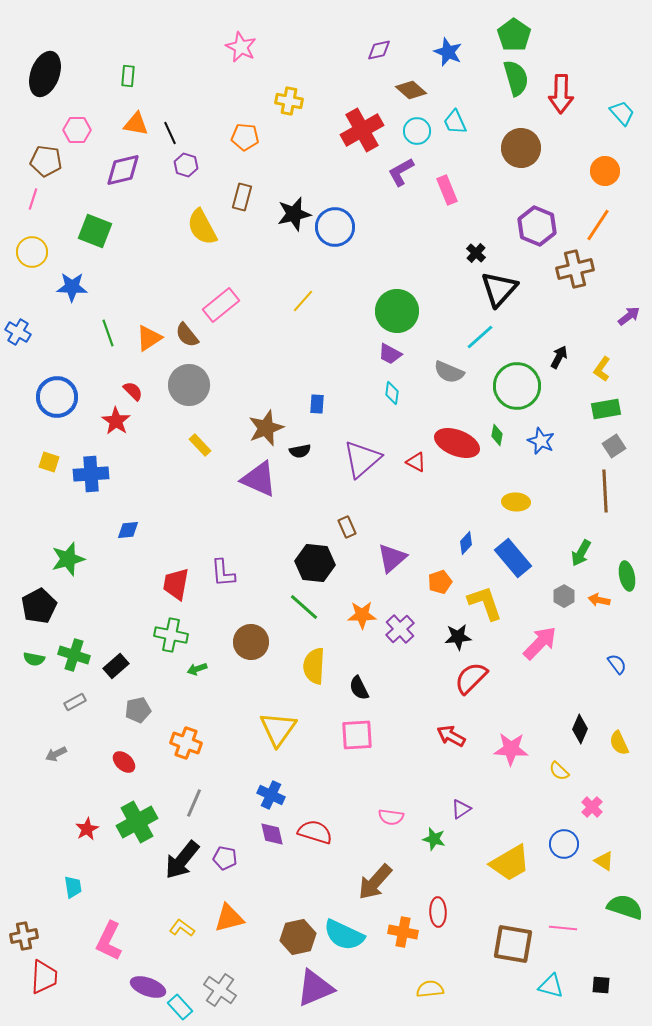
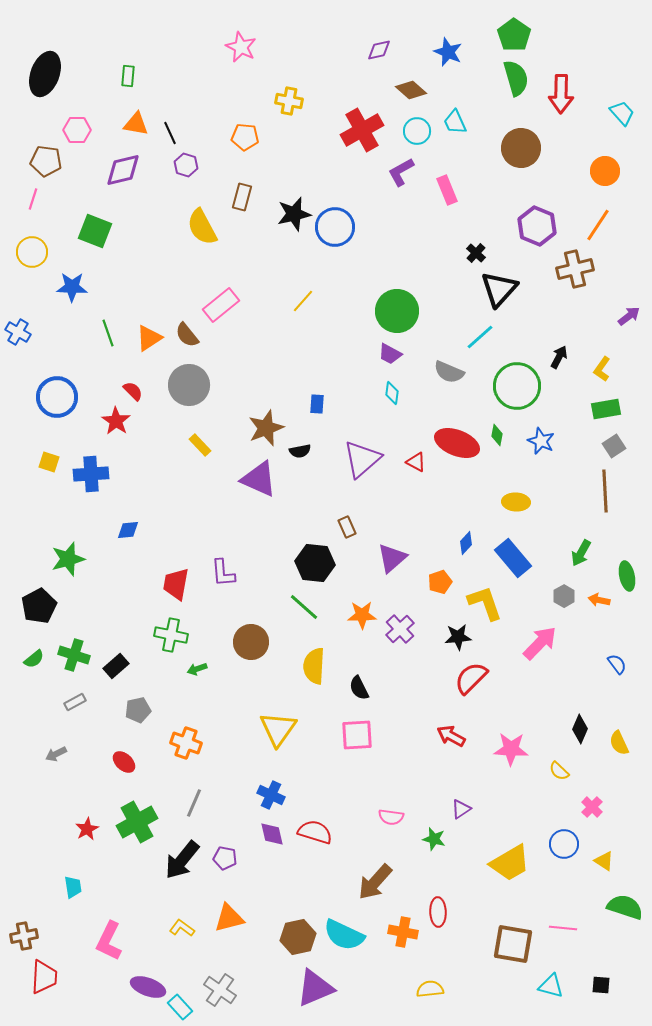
green semicircle at (34, 659): rotated 50 degrees counterclockwise
